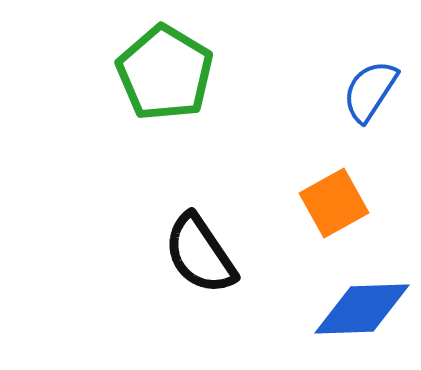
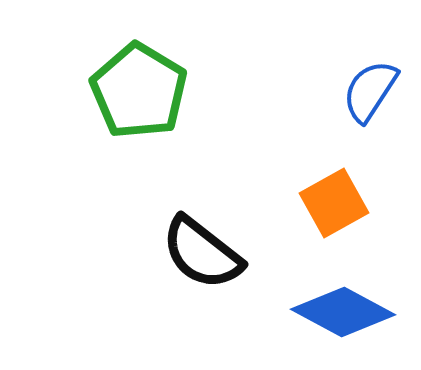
green pentagon: moved 26 px left, 18 px down
black semicircle: moved 2 px right, 1 px up; rotated 18 degrees counterclockwise
blue diamond: moved 19 px left, 3 px down; rotated 30 degrees clockwise
